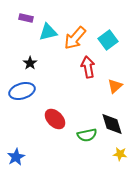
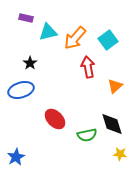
blue ellipse: moved 1 px left, 1 px up
